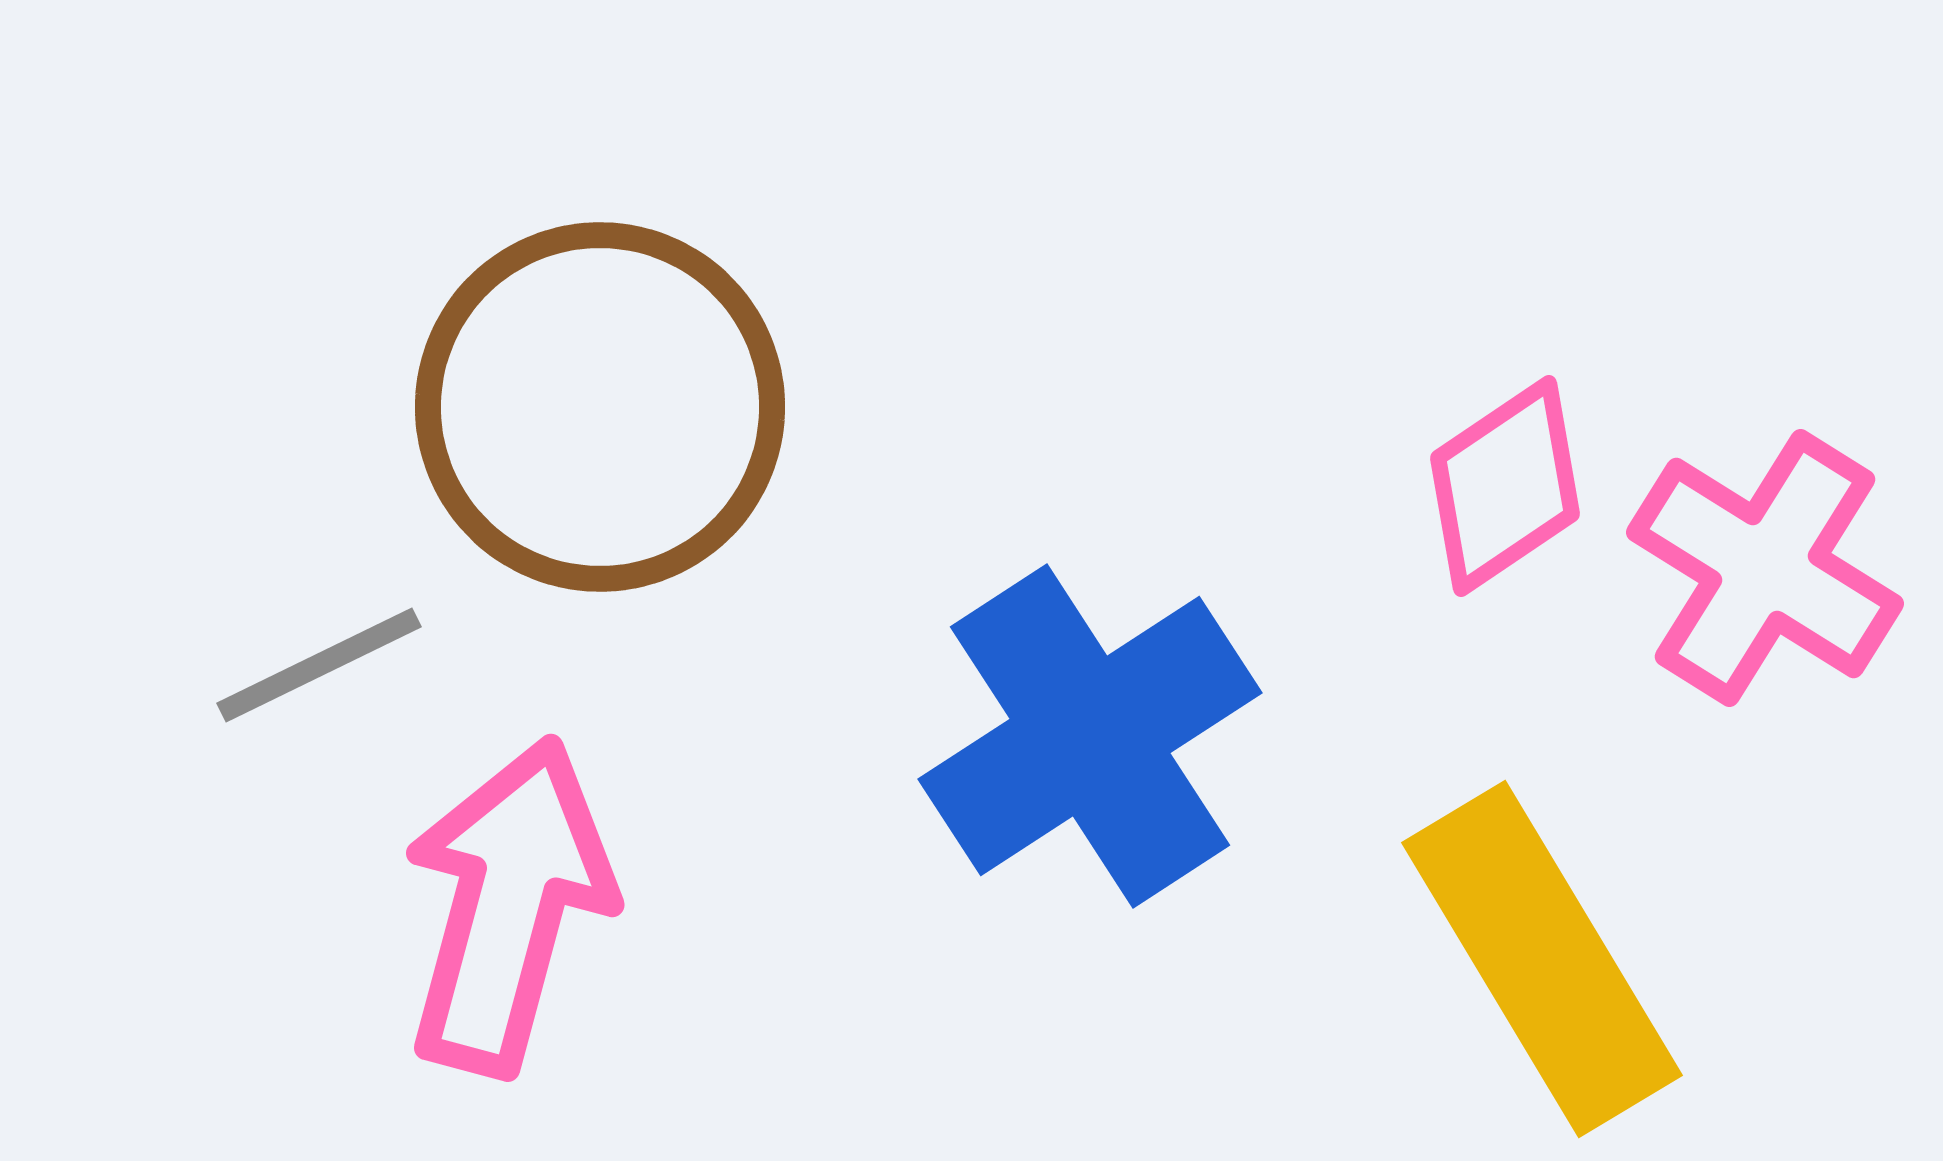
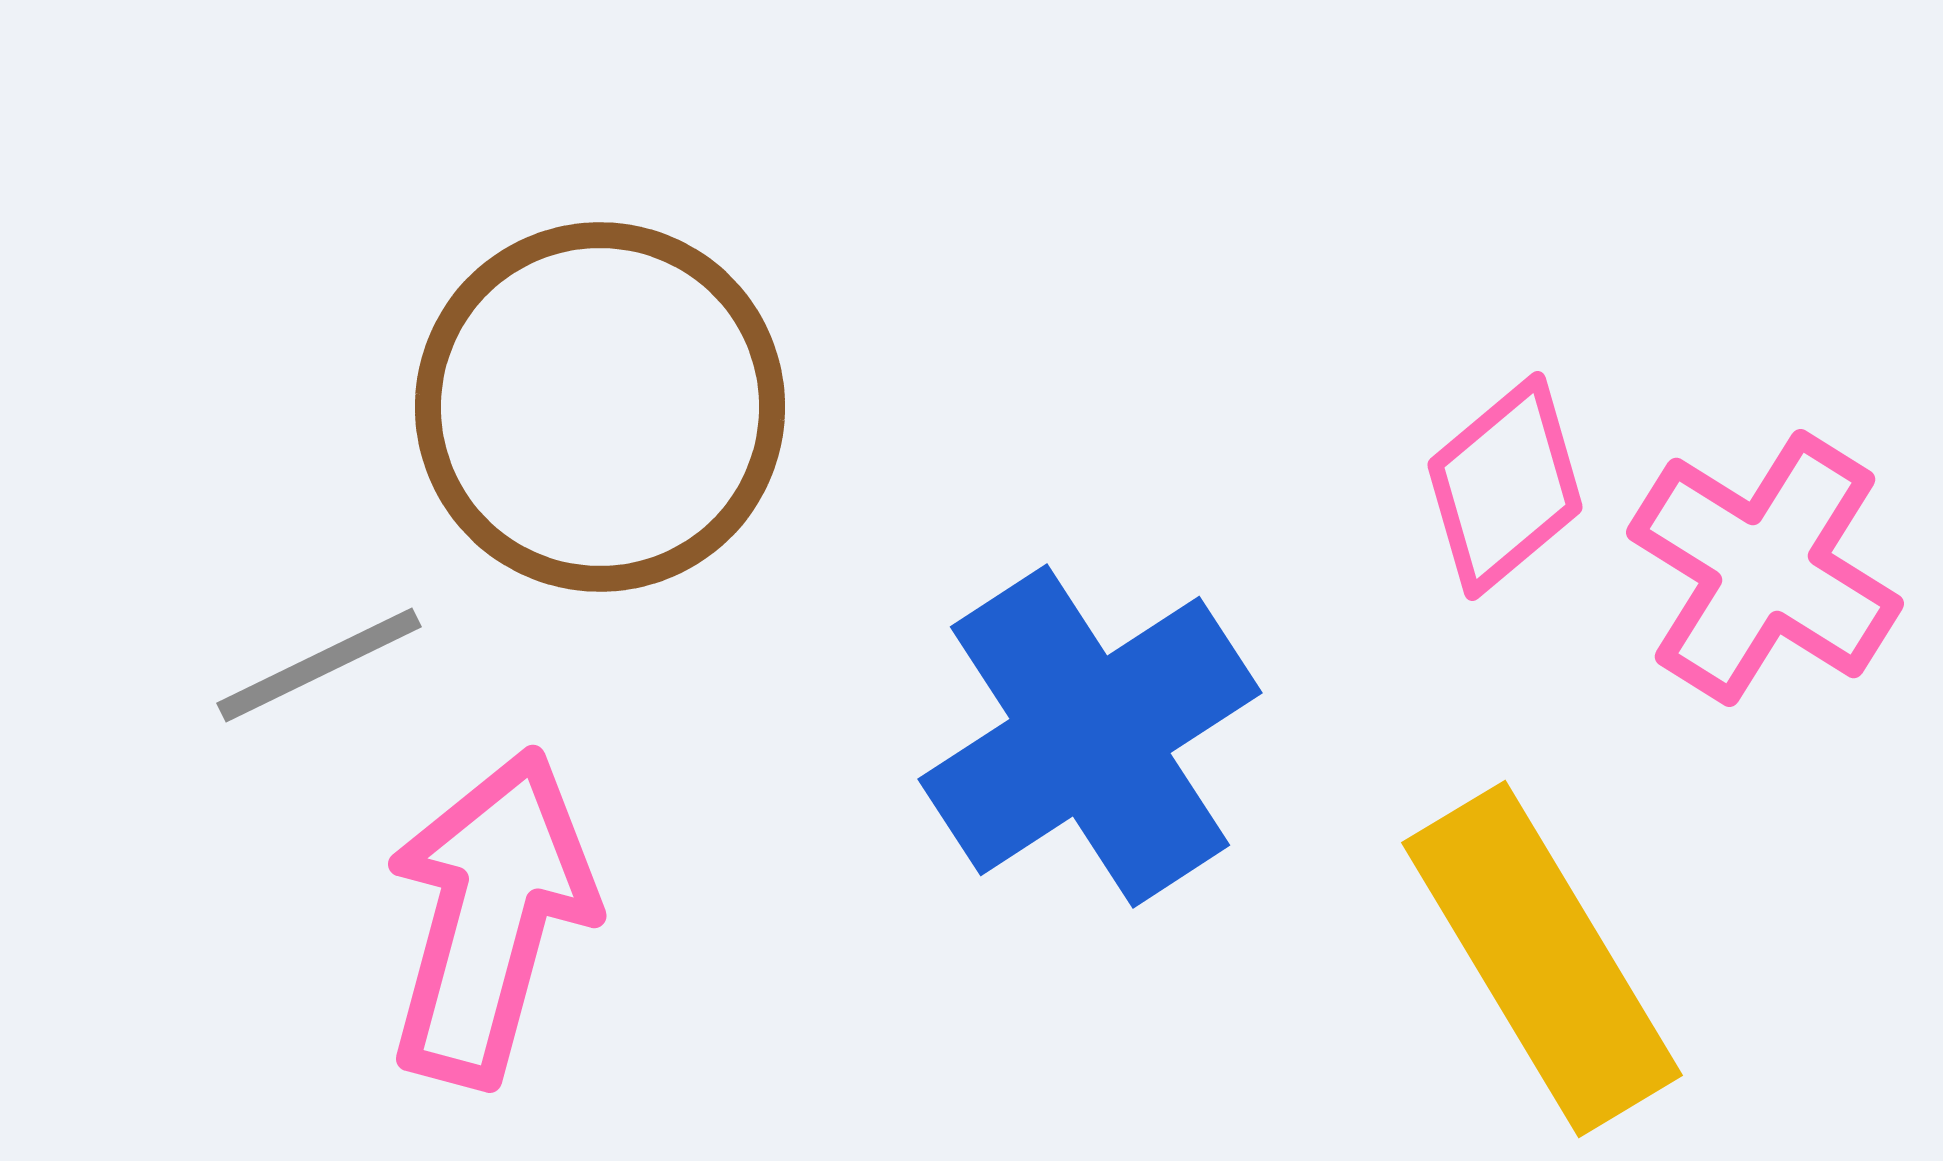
pink diamond: rotated 6 degrees counterclockwise
pink arrow: moved 18 px left, 11 px down
